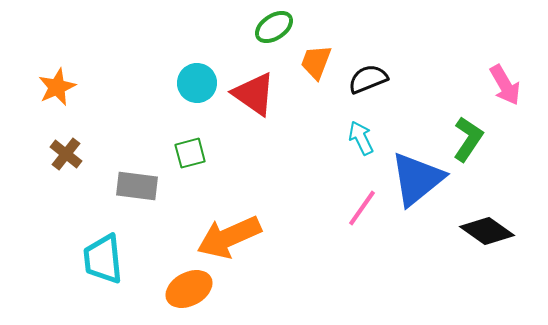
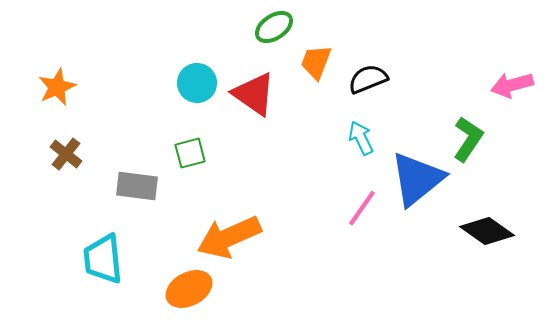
pink arrow: moved 7 px right; rotated 105 degrees clockwise
